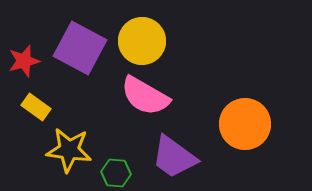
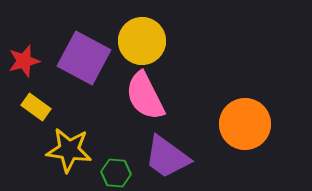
purple square: moved 4 px right, 10 px down
pink semicircle: rotated 33 degrees clockwise
purple trapezoid: moved 7 px left
